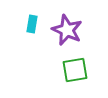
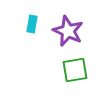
purple star: moved 1 px right, 1 px down
